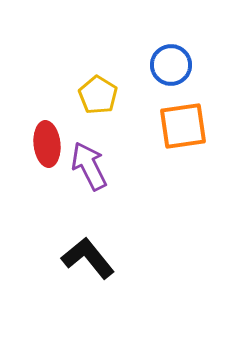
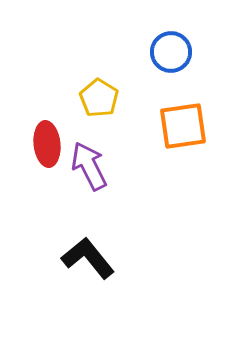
blue circle: moved 13 px up
yellow pentagon: moved 1 px right, 3 px down
